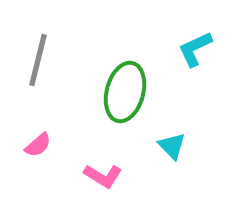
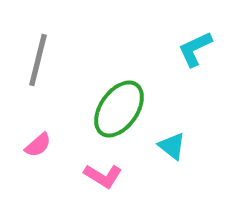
green ellipse: moved 6 px left, 17 px down; rotated 20 degrees clockwise
cyan triangle: rotated 8 degrees counterclockwise
